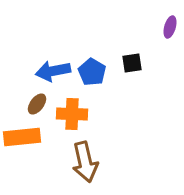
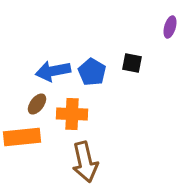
black square: rotated 20 degrees clockwise
